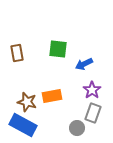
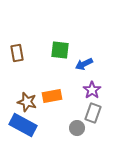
green square: moved 2 px right, 1 px down
